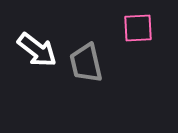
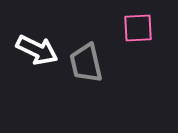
white arrow: rotated 12 degrees counterclockwise
